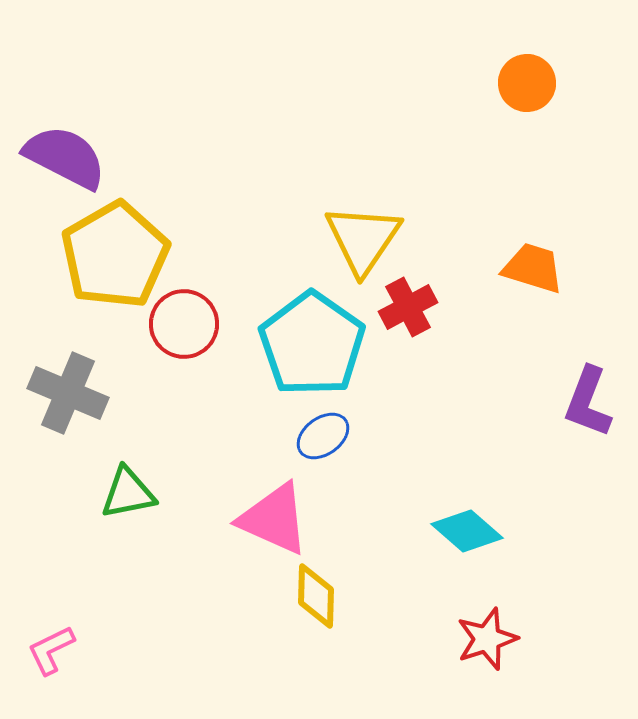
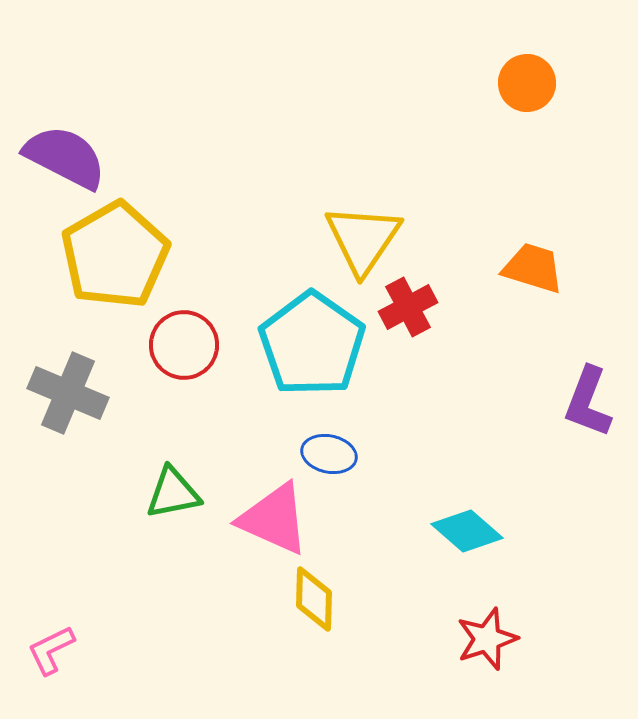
red circle: moved 21 px down
blue ellipse: moved 6 px right, 18 px down; rotated 48 degrees clockwise
green triangle: moved 45 px right
yellow diamond: moved 2 px left, 3 px down
